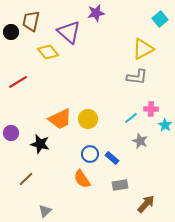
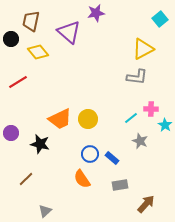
black circle: moved 7 px down
yellow diamond: moved 10 px left
